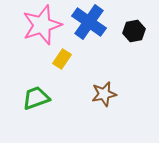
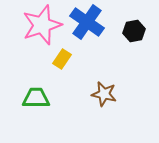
blue cross: moved 2 px left
brown star: rotated 25 degrees clockwise
green trapezoid: rotated 20 degrees clockwise
